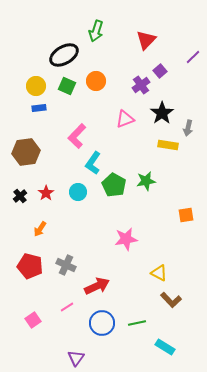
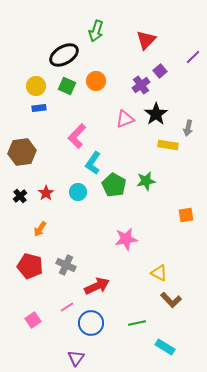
black star: moved 6 px left, 1 px down
brown hexagon: moved 4 px left
blue circle: moved 11 px left
